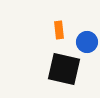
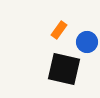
orange rectangle: rotated 42 degrees clockwise
